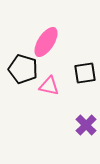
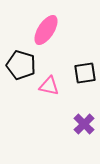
pink ellipse: moved 12 px up
black pentagon: moved 2 px left, 4 px up
purple cross: moved 2 px left, 1 px up
